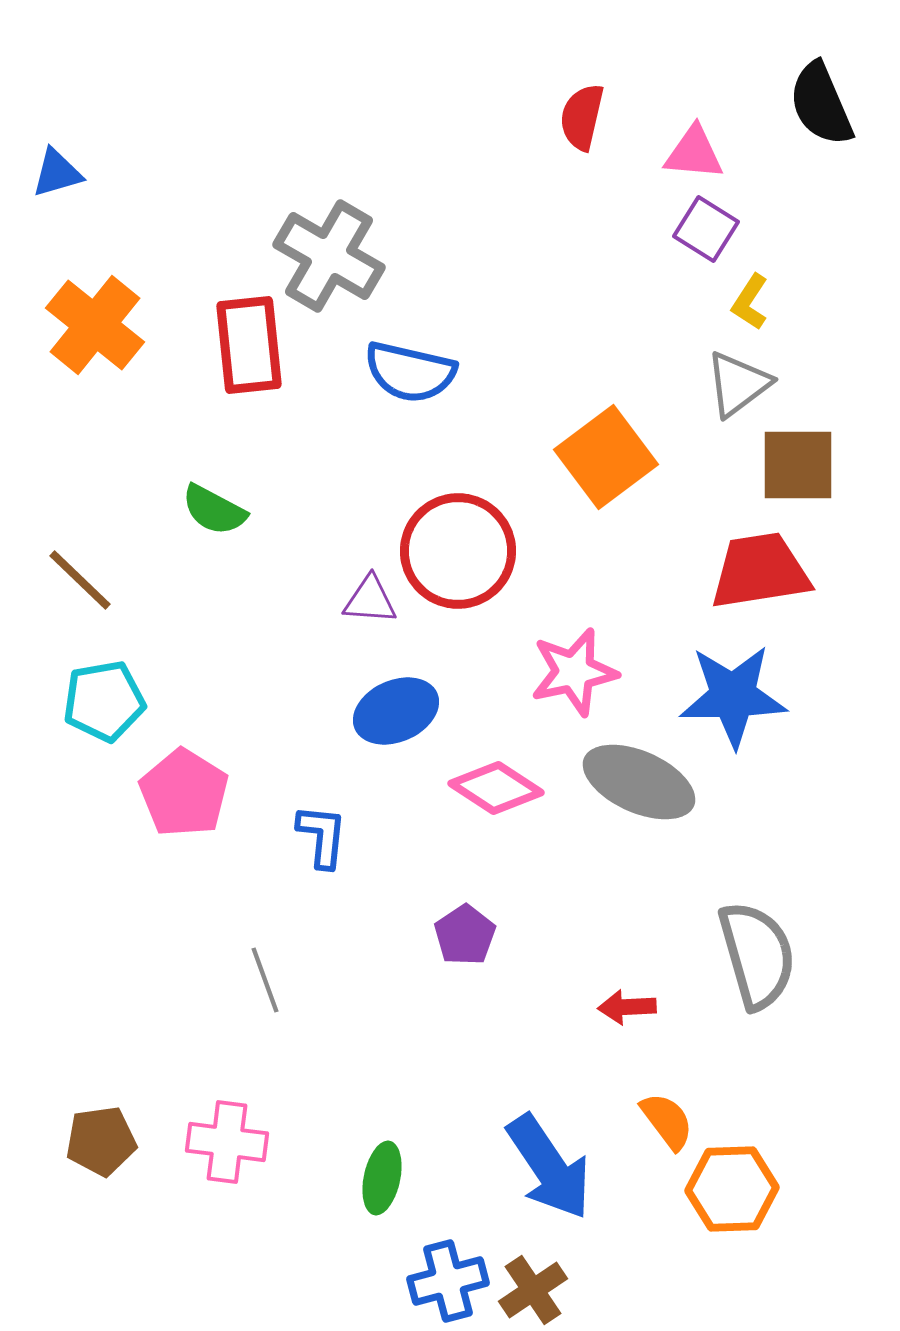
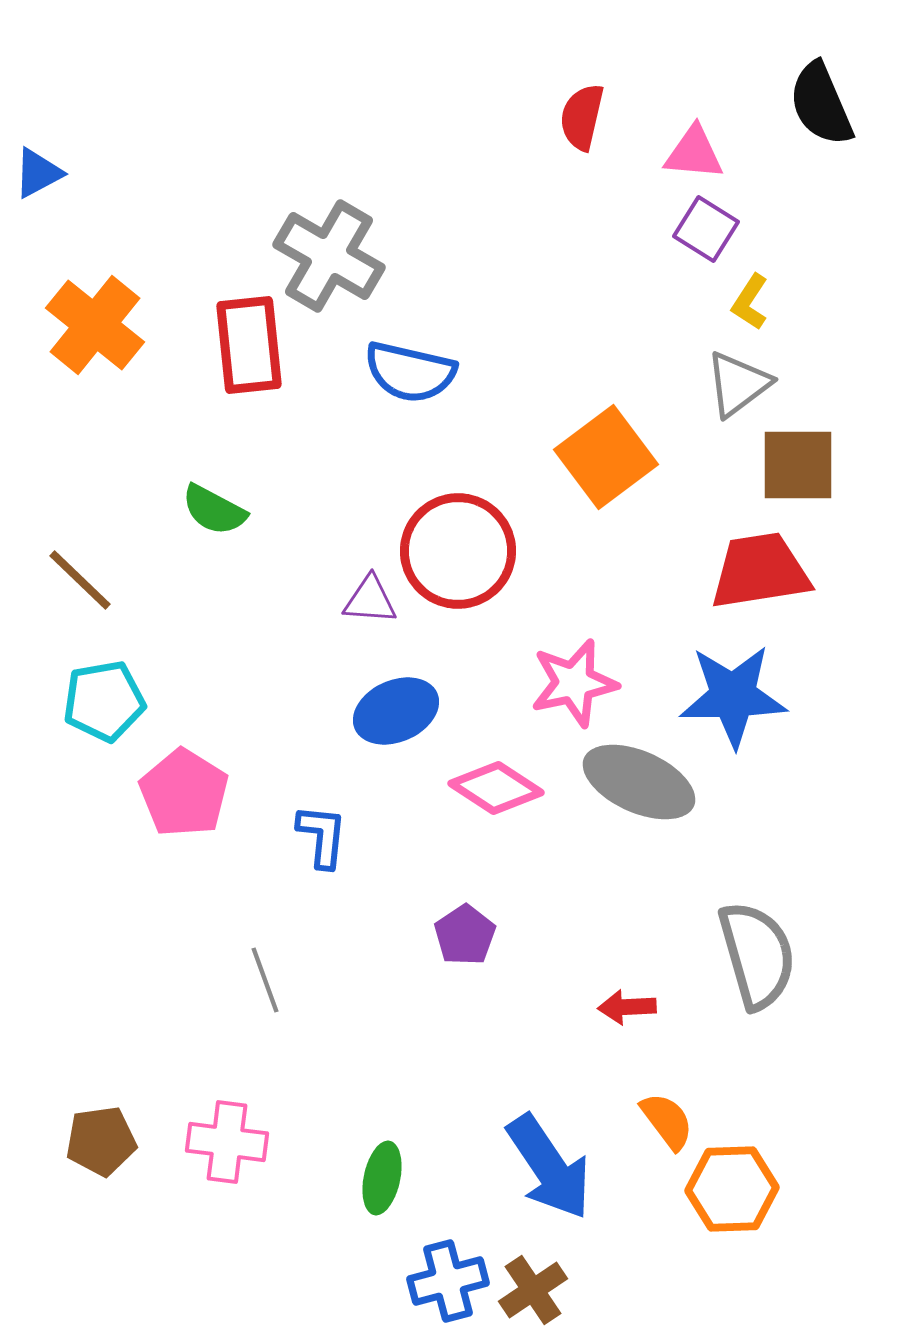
blue triangle: moved 19 px left; rotated 12 degrees counterclockwise
pink star: moved 11 px down
